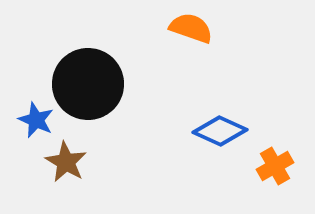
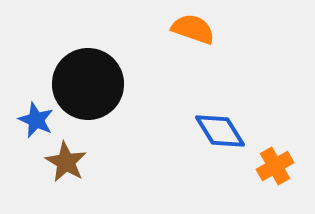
orange semicircle: moved 2 px right, 1 px down
blue diamond: rotated 34 degrees clockwise
